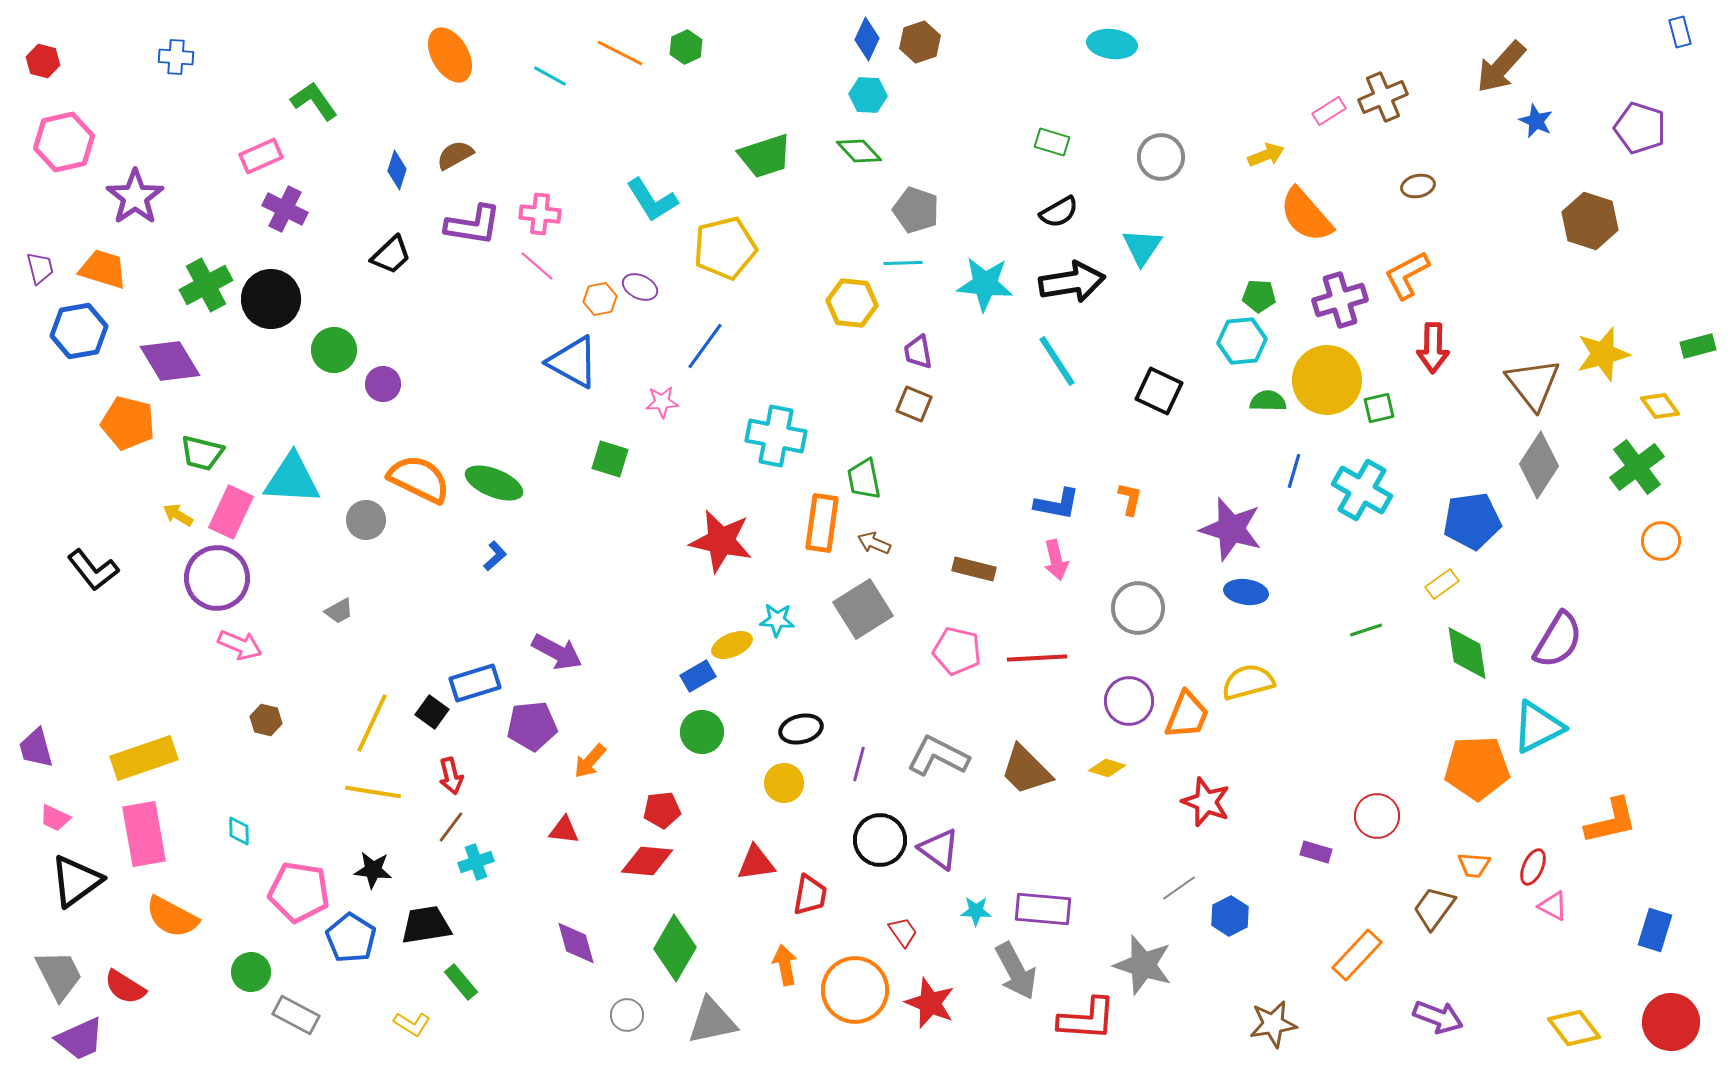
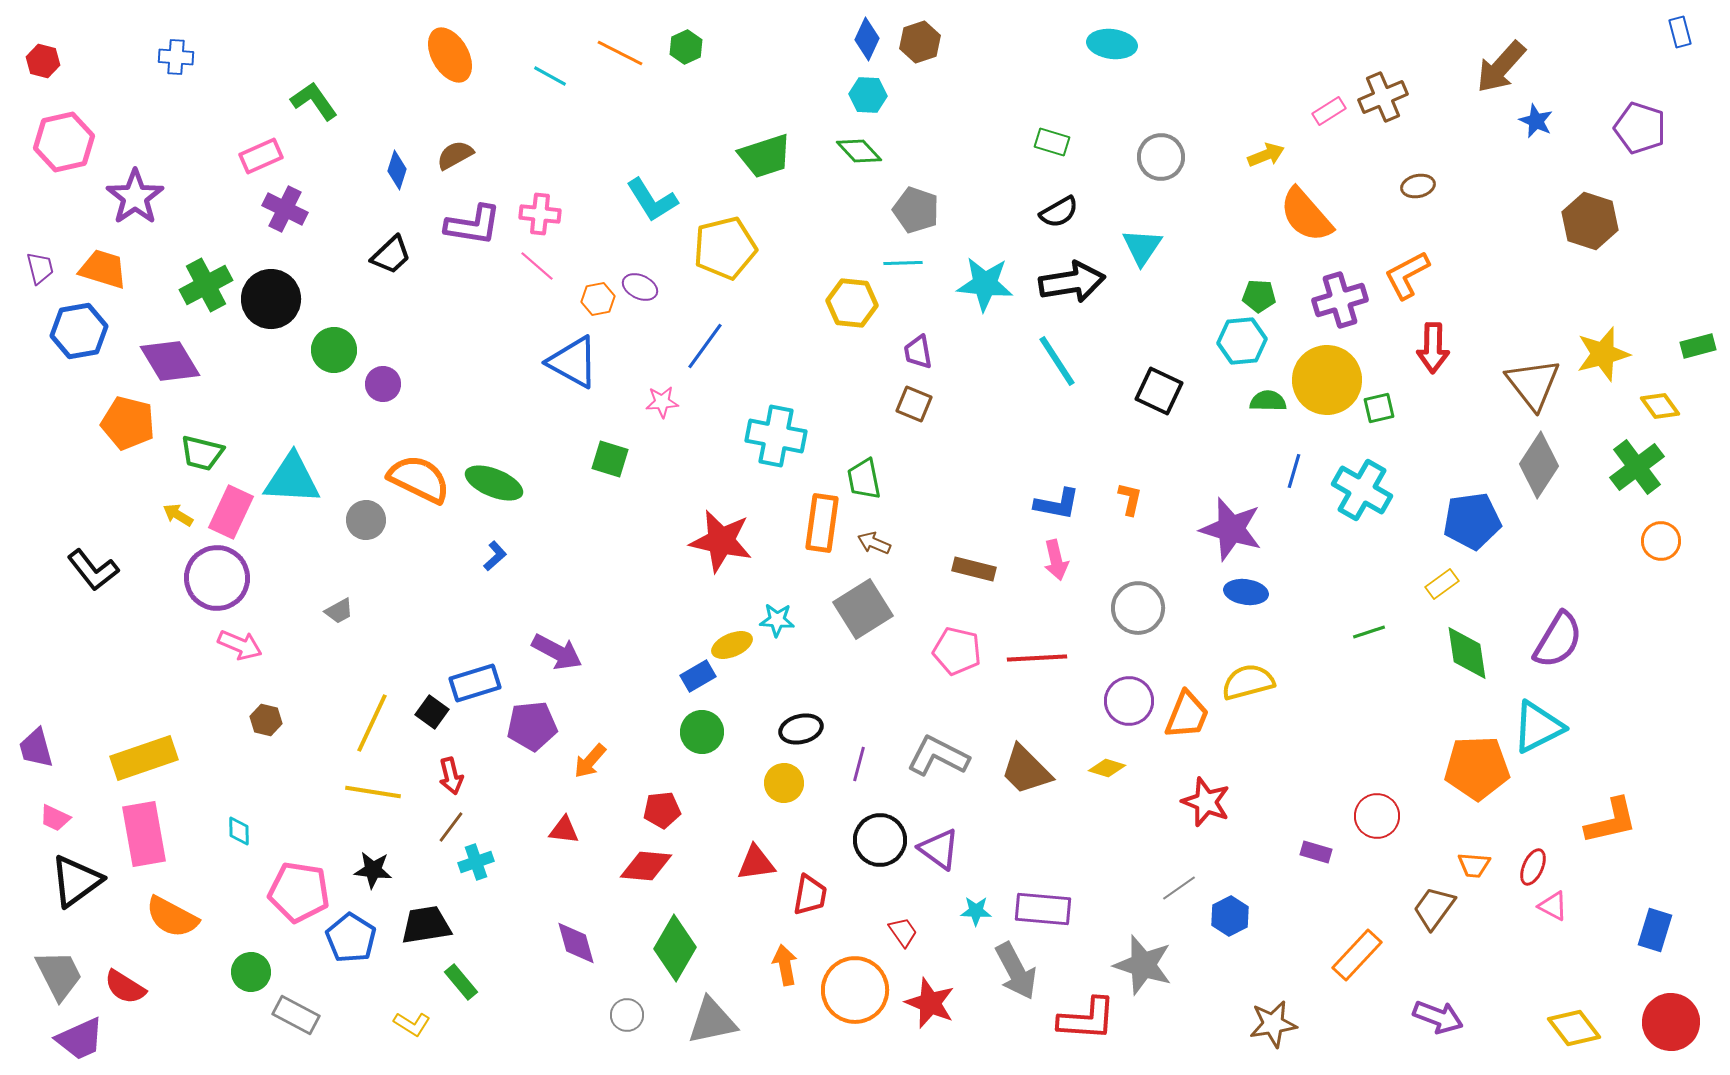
orange hexagon at (600, 299): moved 2 px left
green line at (1366, 630): moved 3 px right, 2 px down
red diamond at (647, 861): moved 1 px left, 5 px down
